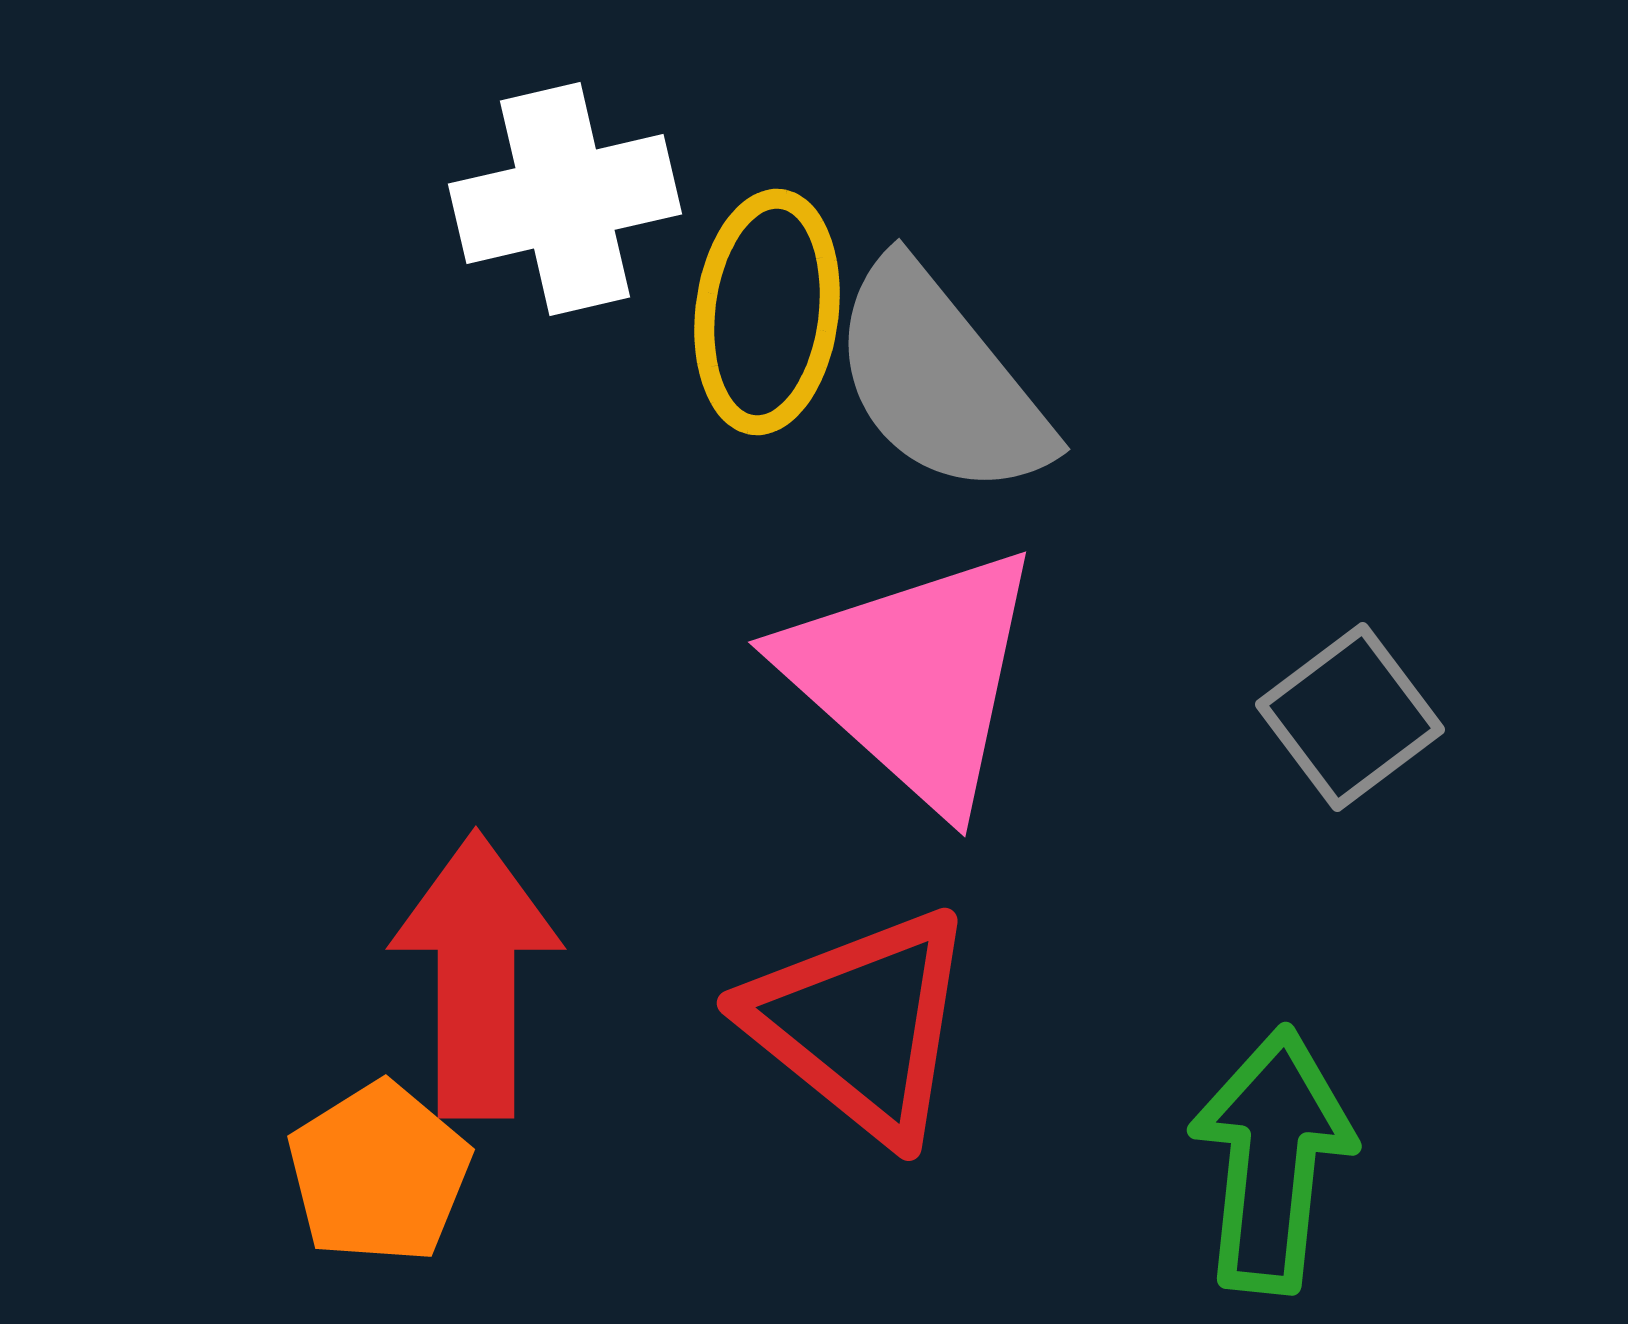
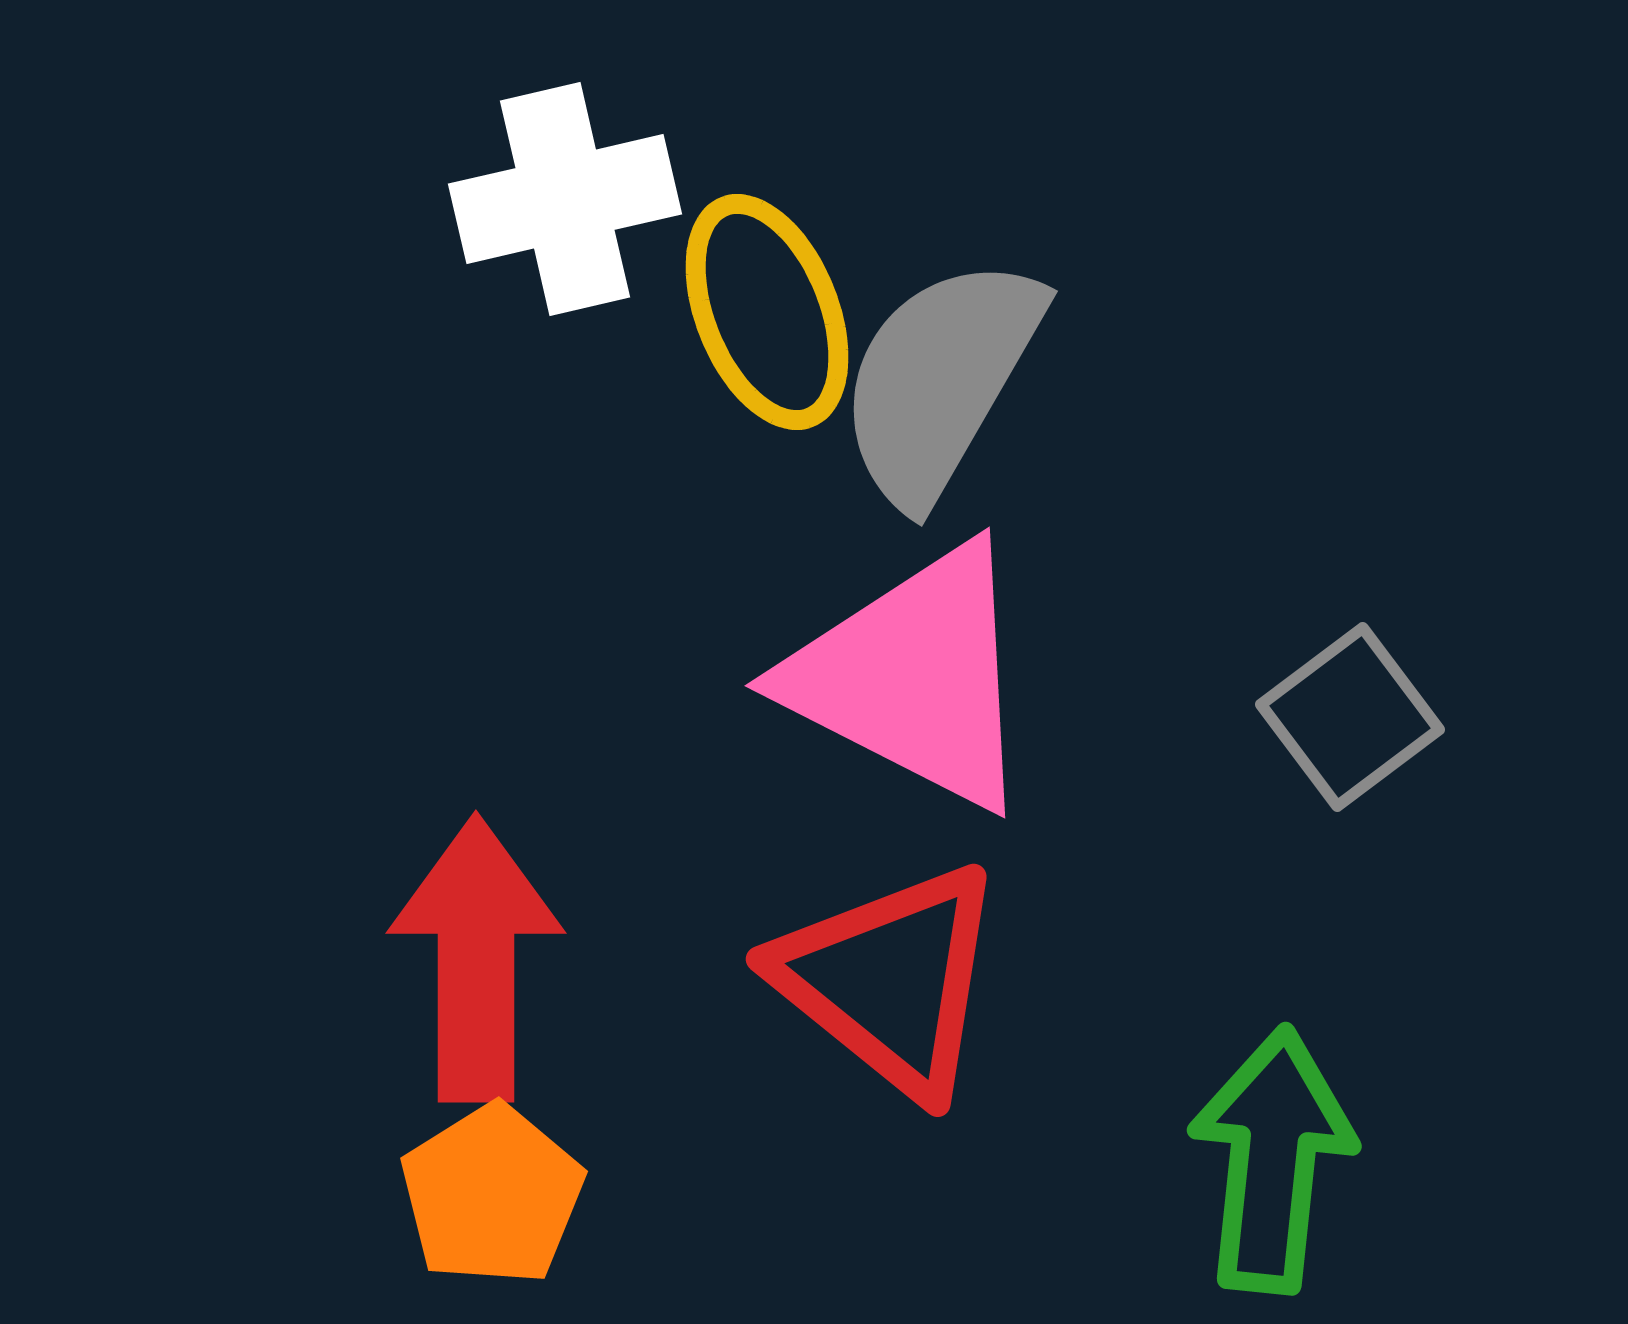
yellow ellipse: rotated 29 degrees counterclockwise
gray semicircle: rotated 69 degrees clockwise
pink triangle: rotated 15 degrees counterclockwise
red arrow: moved 16 px up
red triangle: moved 29 px right, 44 px up
orange pentagon: moved 113 px right, 22 px down
